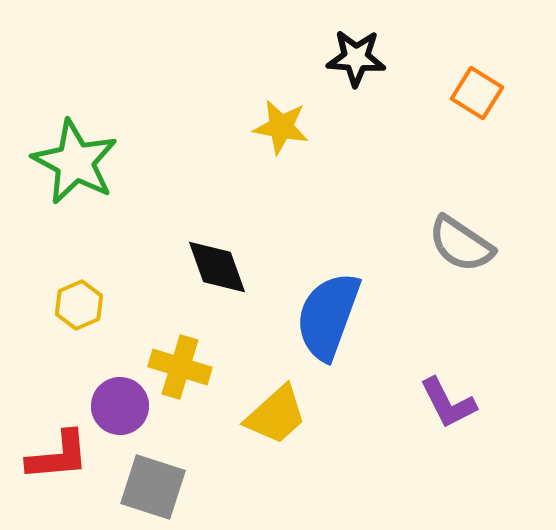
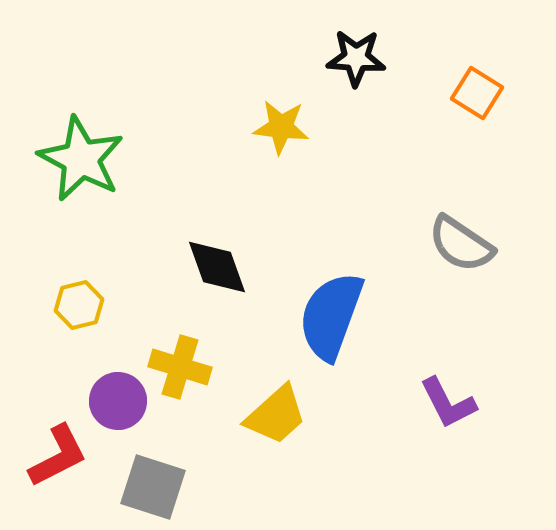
yellow star: rotated 4 degrees counterclockwise
green star: moved 6 px right, 3 px up
yellow hexagon: rotated 9 degrees clockwise
blue semicircle: moved 3 px right
purple circle: moved 2 px left, 5 px up
red L-shape: rotated 22 degrees counterclockwise
